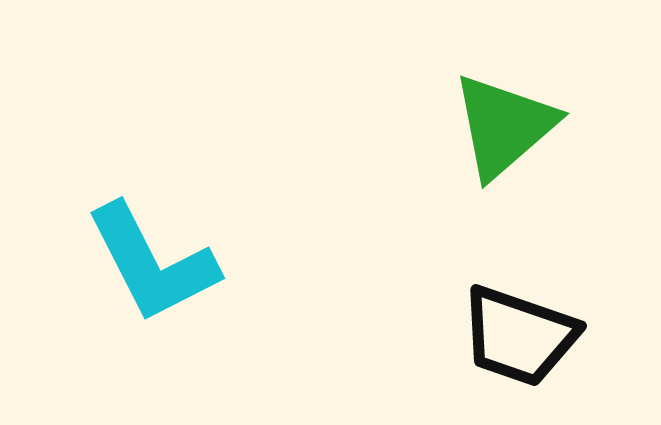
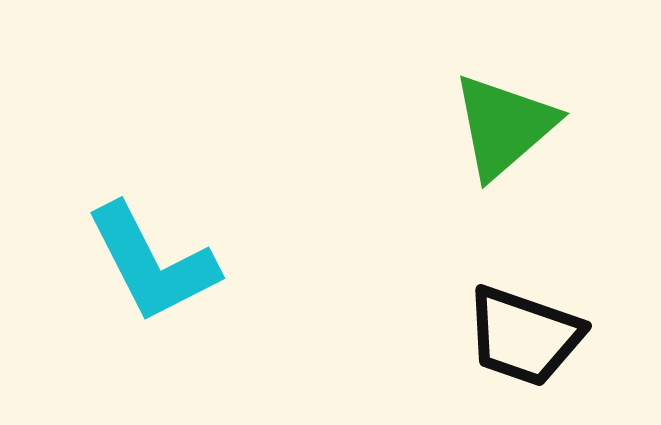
black trapezoid: moved 5 px right
